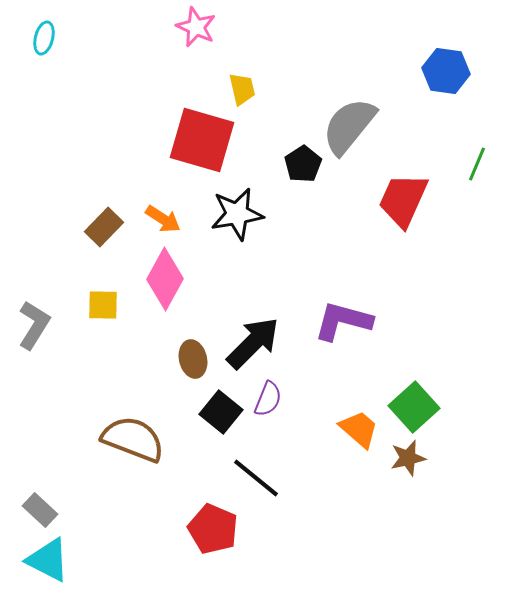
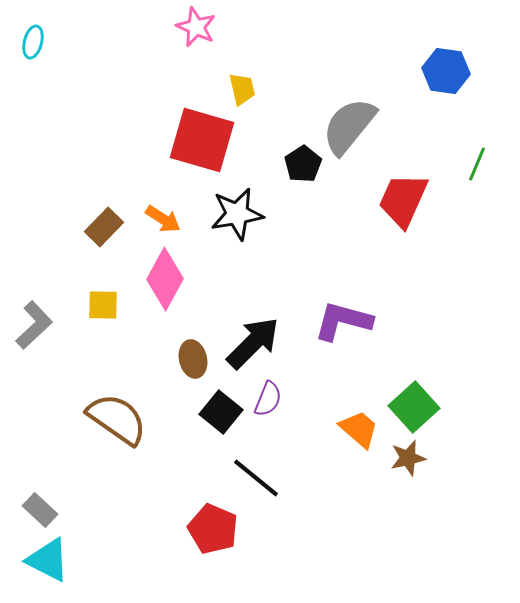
cyan ellipse: moved 11 px left, 4 px down
gray L-shape: rotated 15 degrees clockwise
brown semicircle: moved 16 px left, 20 px up; rotated 14 degrees clockwise
